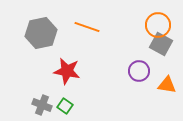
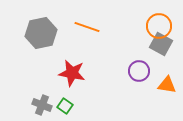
orange circle: moved 1 px right, 1 px down
red star: moved 5 px right, 2 px down
